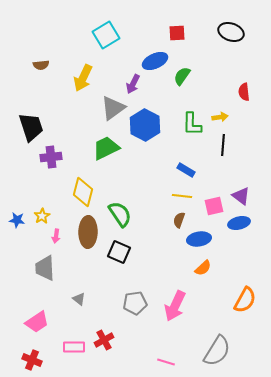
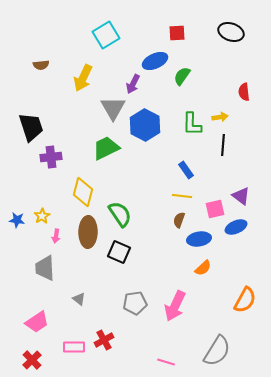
gray triangle at (113, 108): rotated 24 degrees counterclockwise
blue rectangle at (186, 170): rotated 24 degrees clockwise
pink square at (214, 206): moved 1 px right, 3 px down
blue ellipse at (239, 223): moved 3 px left, 4 px down; rotated 10 degrees counterclockwise
red cross at (32, 360): rotated 24 degrees clockwise
